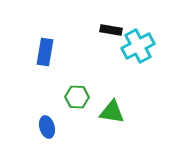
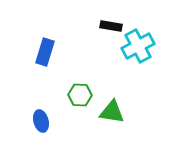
black rectangle: moved 4 px up
blue rectangle: rotated 8 degrees clockwise
green hexagon: moved 3 px right, 2 px up
blue ellipse: moved 6 px left, 6 px up
